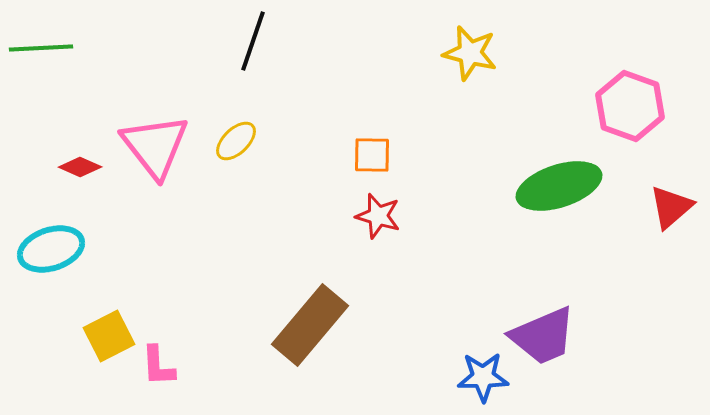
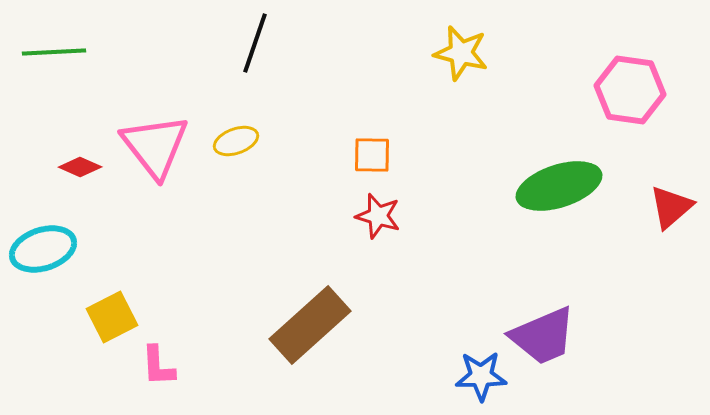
black line: moved 2 px right, 2 px down
green line: moved 13 px right, 4 px down
yellow star: moved 9 px left
pink hexagon: moved 16 px up; rotated 12 degrees counterclockwise
yellow ellipse: rotated 24 degrees clockwise
cyan ellipse: moved 8 px left
brown rectangle: rotated 8 degrees clockwise
yellow square: moved 3 px right, 19 px up
blue star: moved 2 px left, 1 px up
